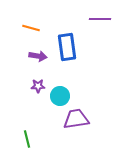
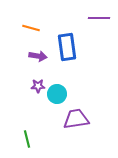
purple line: moved 1 px left, 1 px up
cyan circle: moved 3 px left, 2 px up
